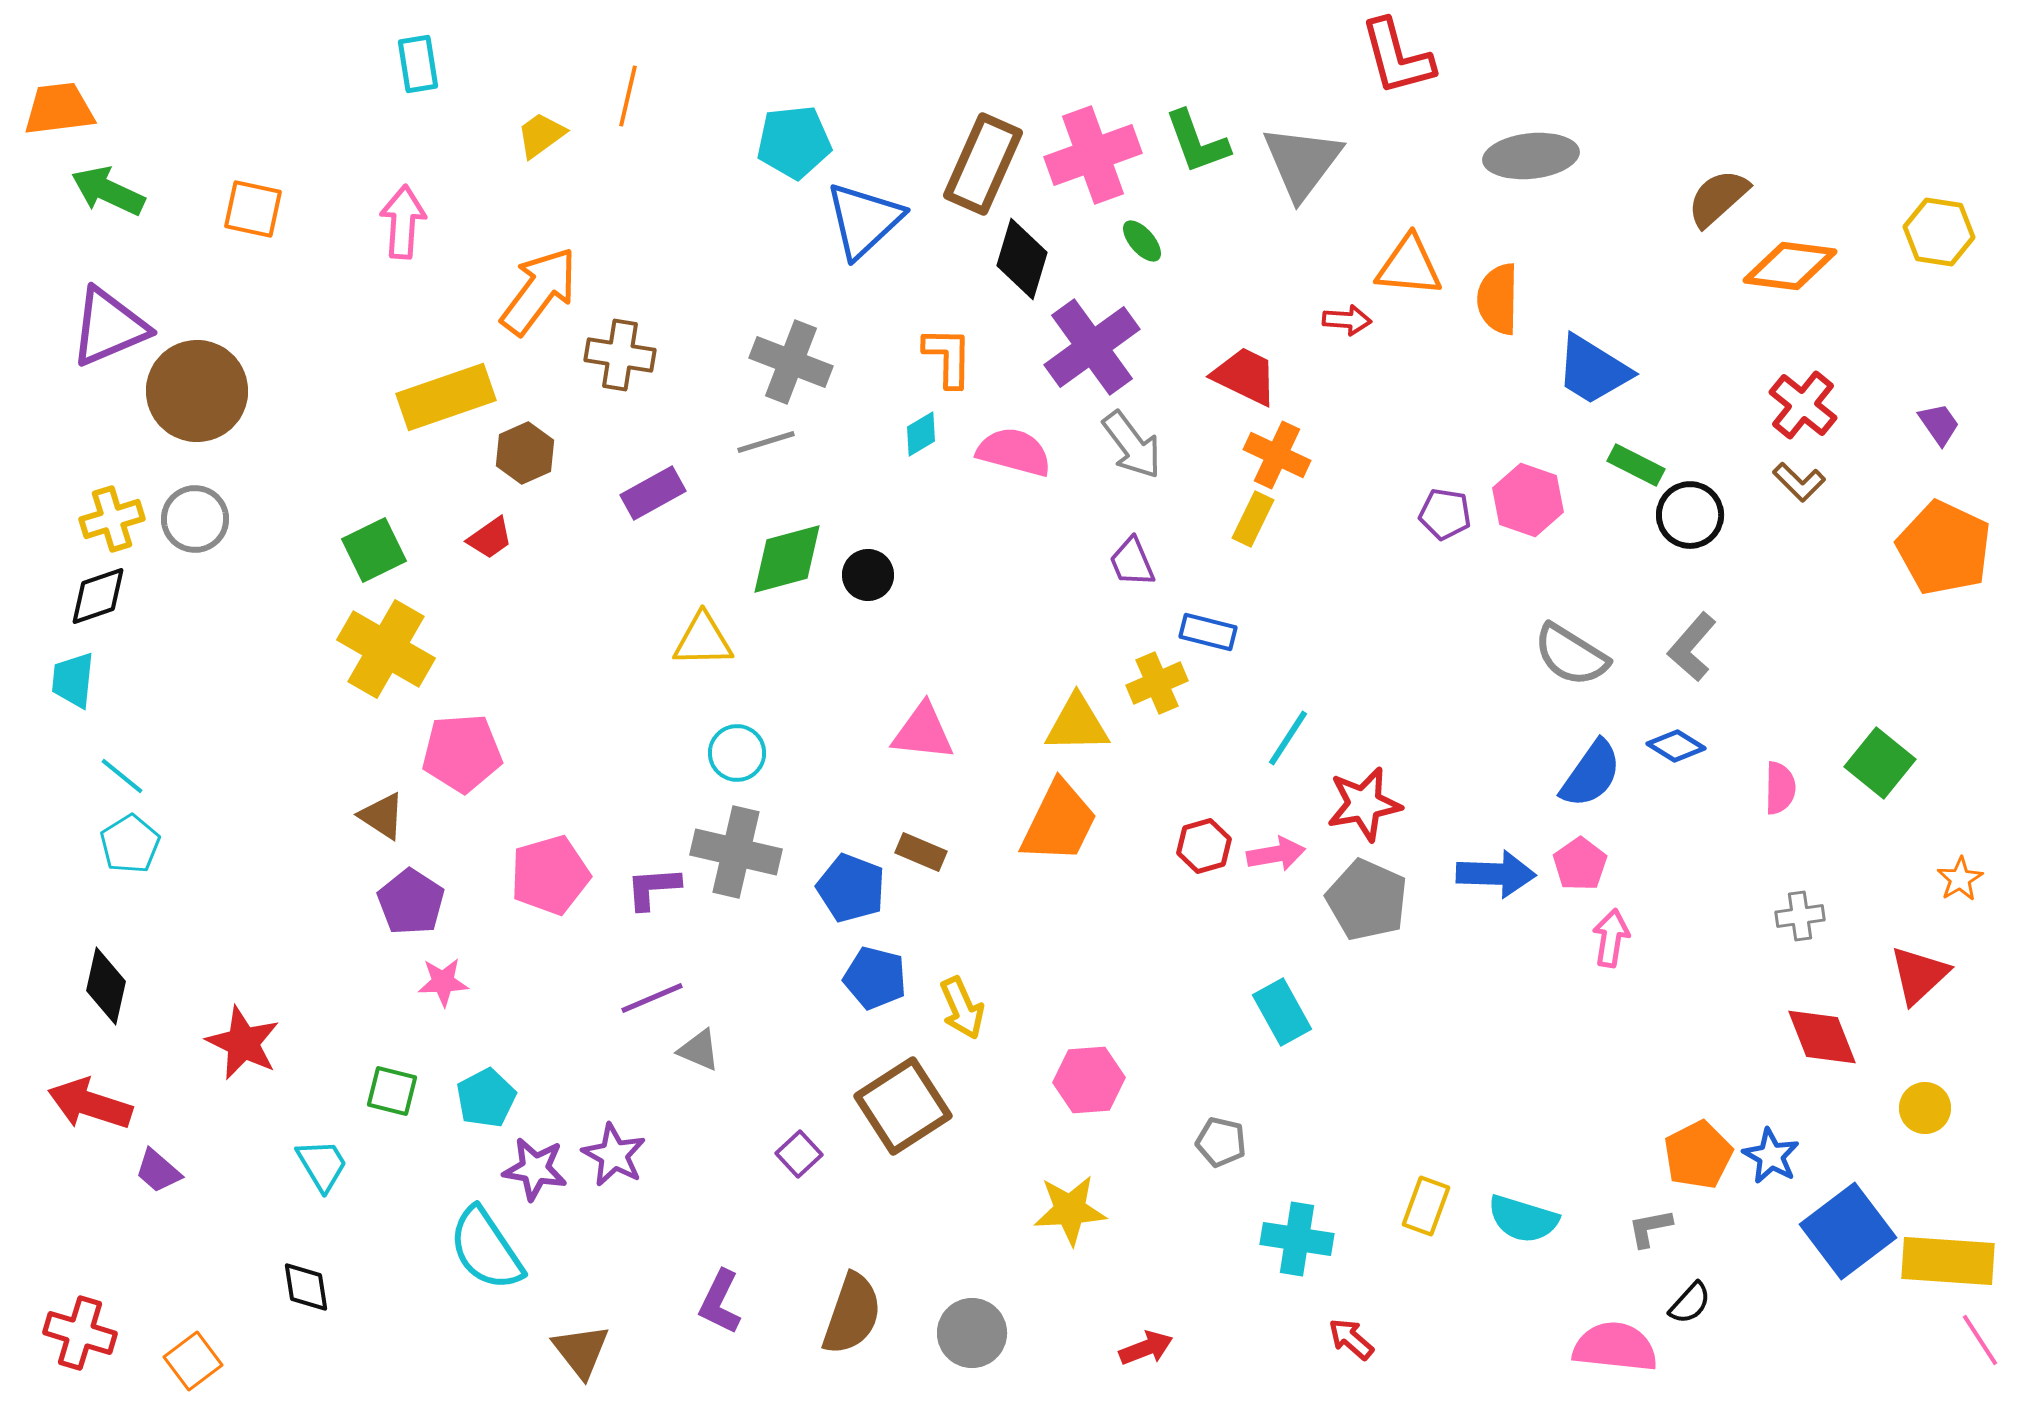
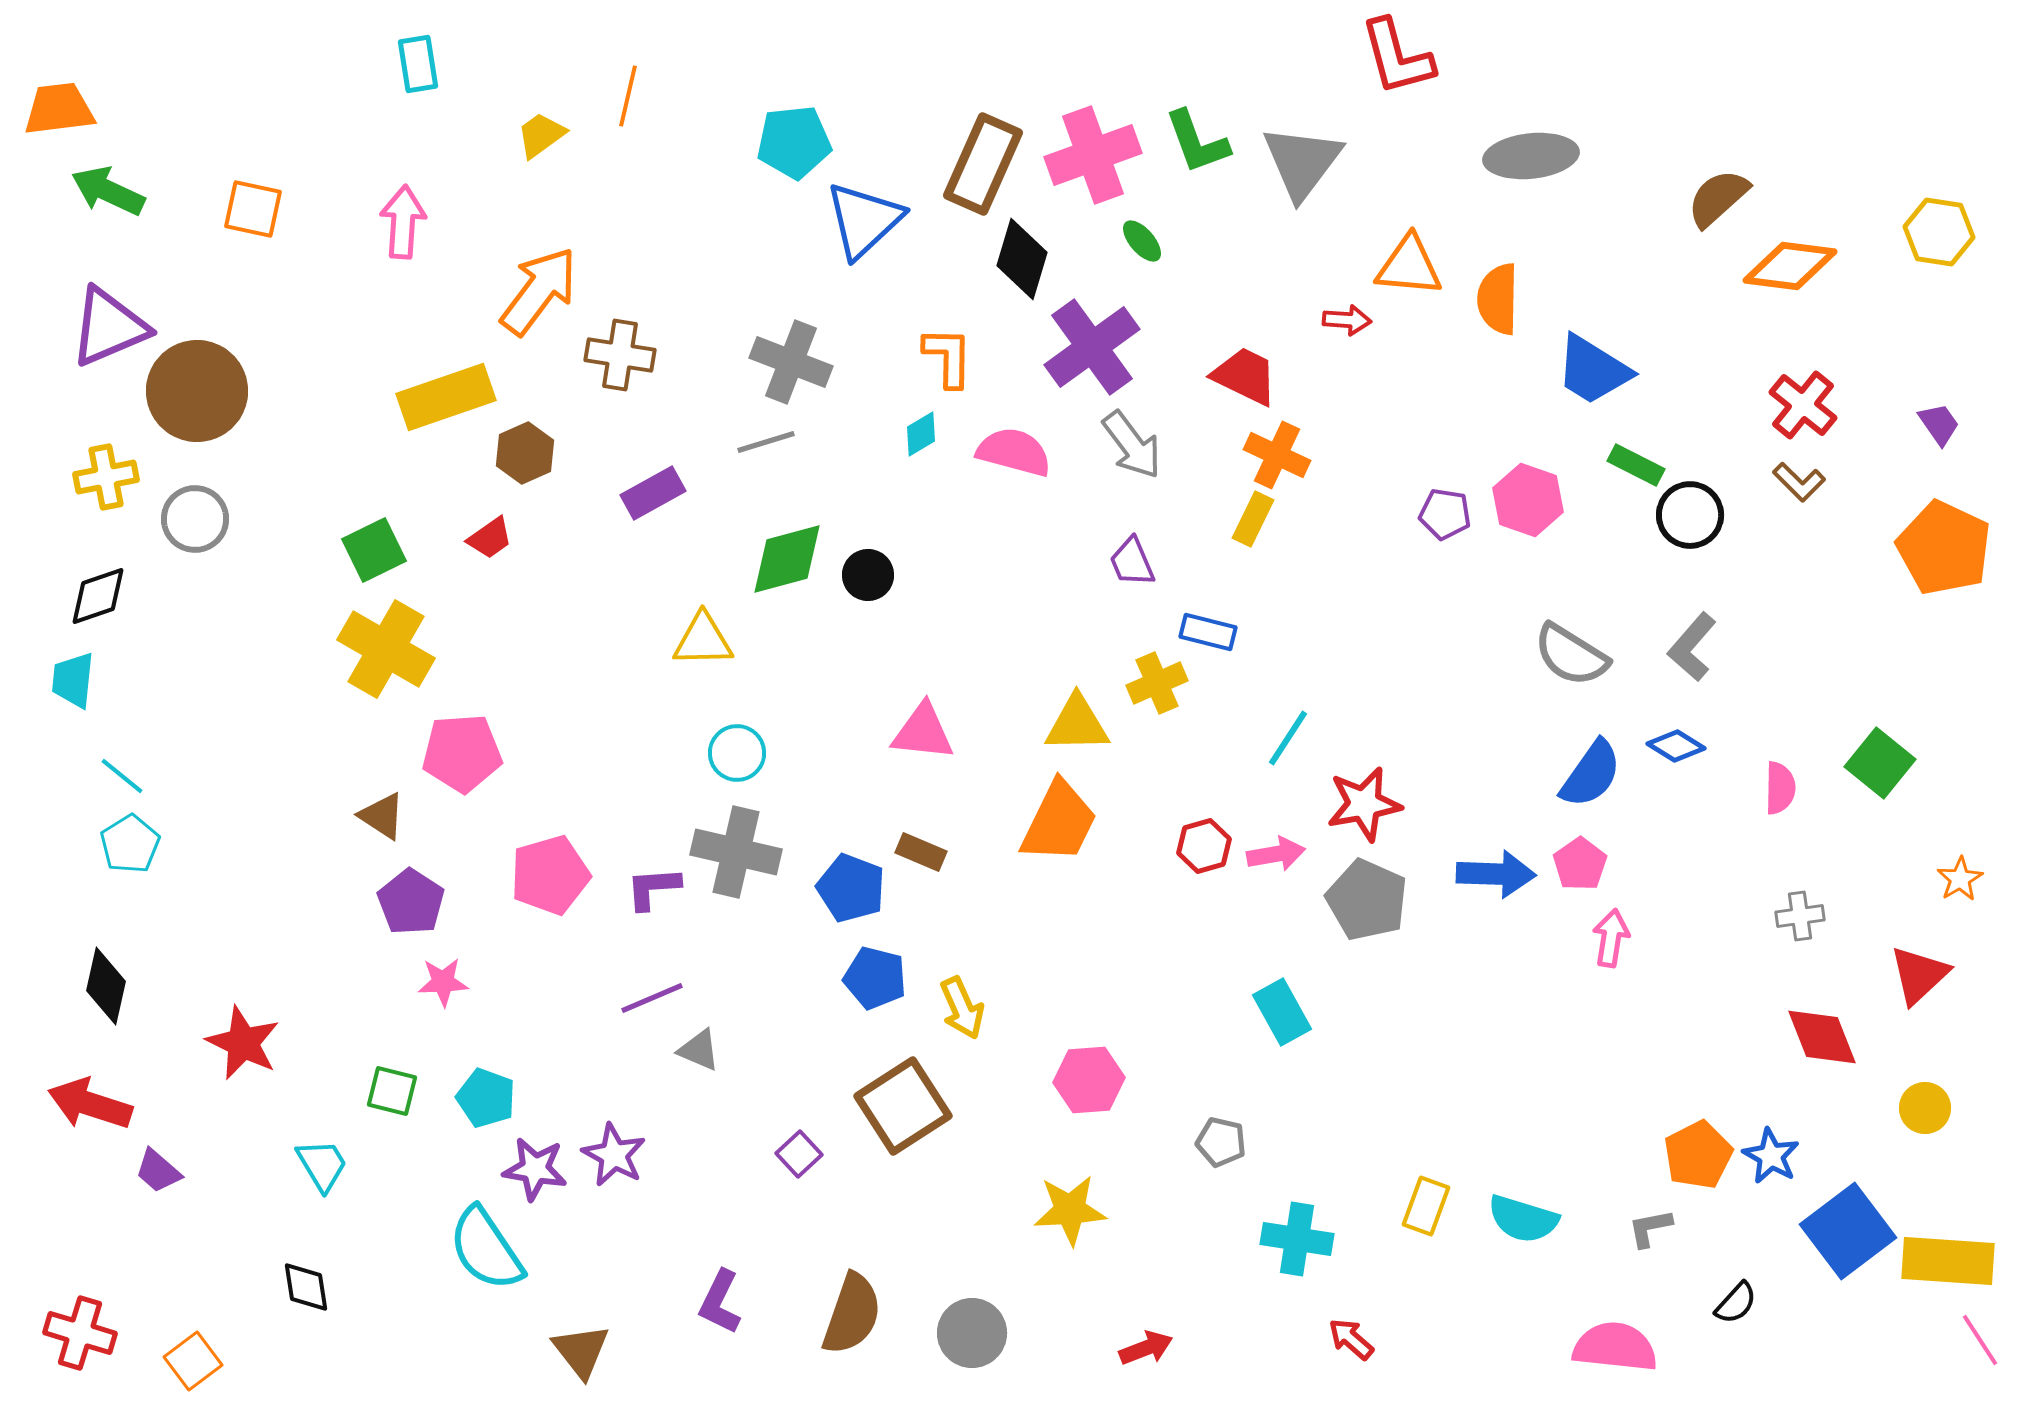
yellow cross at (112, 519): moved 6 px left, 42 px up; rotated 6 degrees clockwise
cyan pentagon at (486, 1098): rotated 24 degrees counterclockwise
black semicircle at (1690, 1303): moved 46 px right
